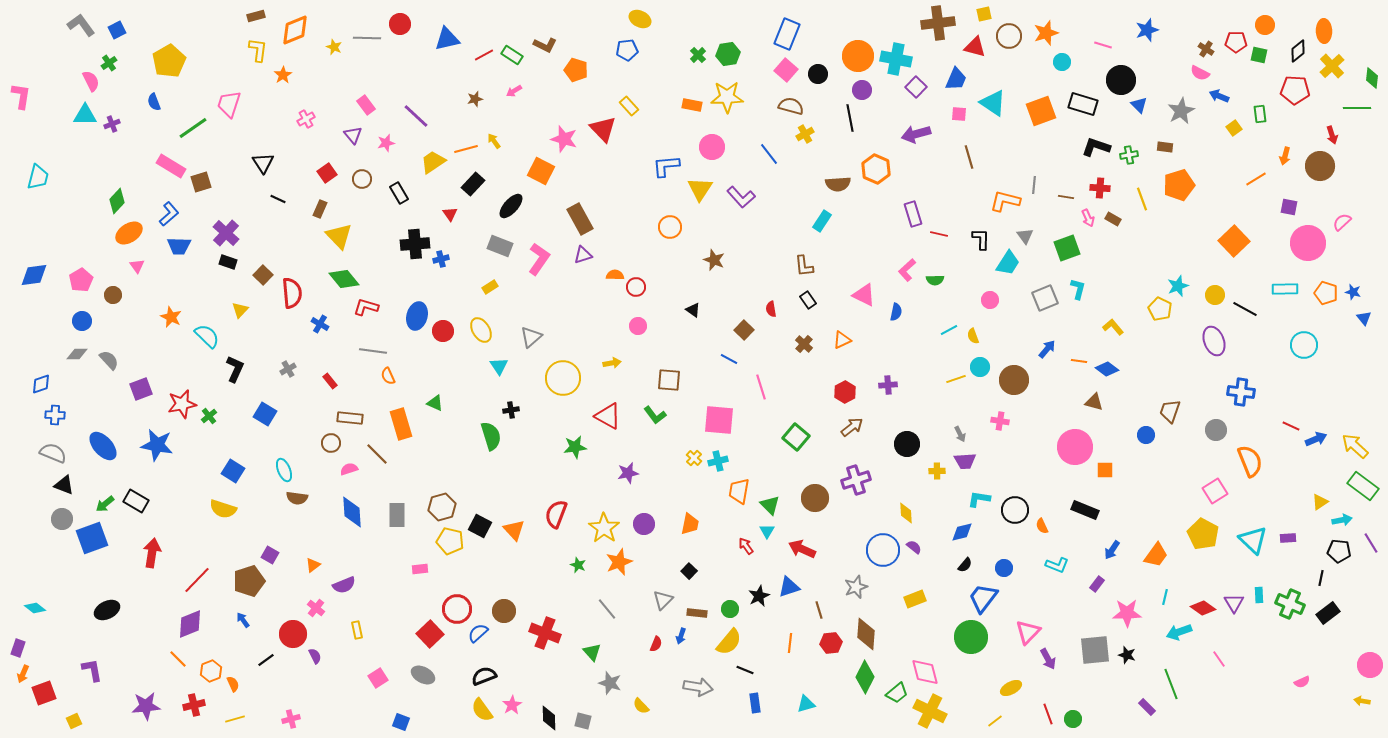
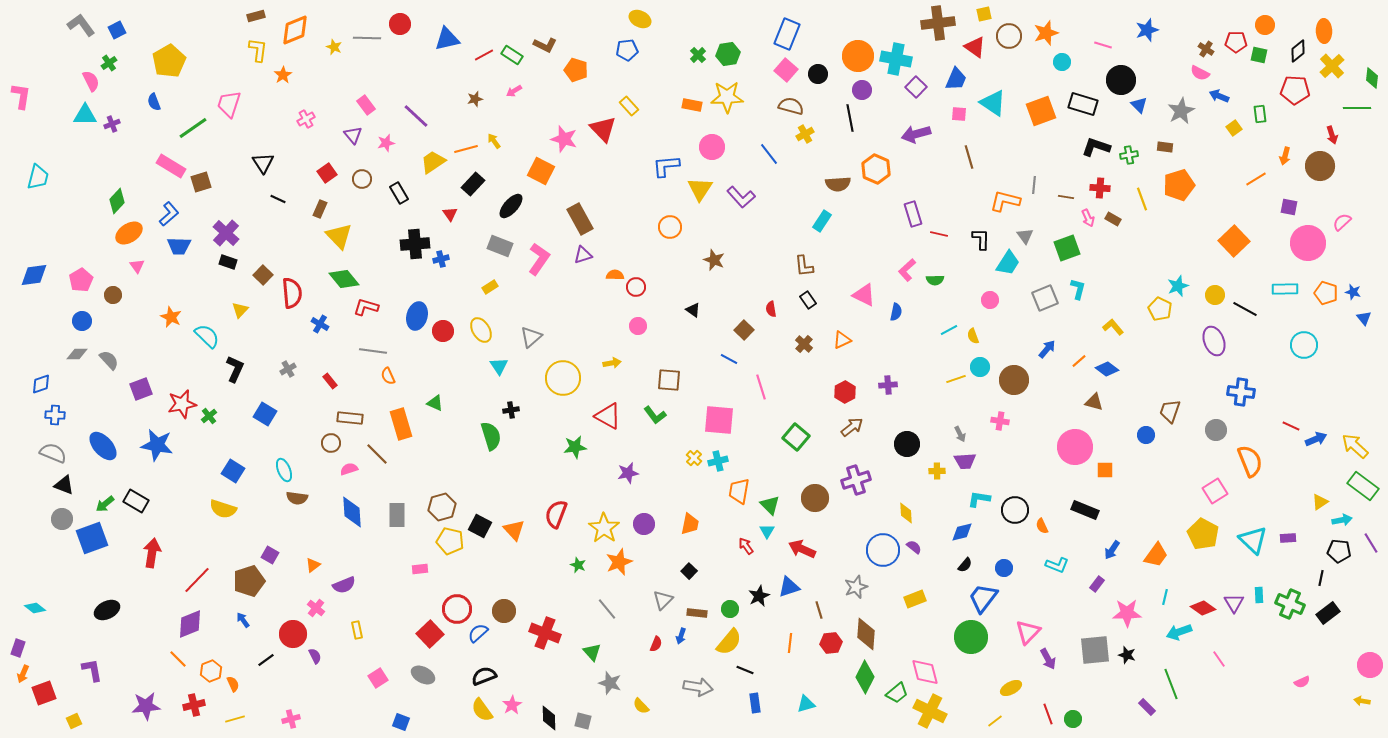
red triangle at (975, 47): rotated 20 degrees clockwise
orange line at (1079, 361): rotated 49 degrees counterclockwise
